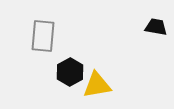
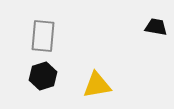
black hexagon: moved 27 px left, 4 px down; rotated 12 degrees clockwise
